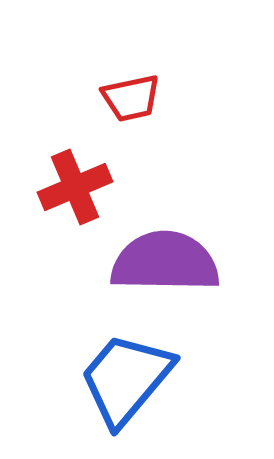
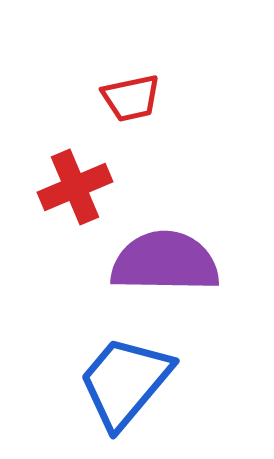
blue trapezoid: moved 1 px left, 3 px down
